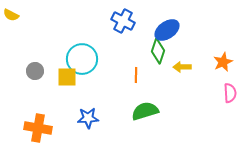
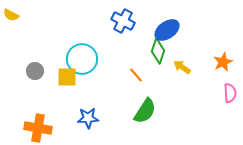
yellow arrow: rotated 36 degrees clockwise
orange line: rotated 42 degrees counterclockwise
green semicircle: rotated 140 degrees clockwise
